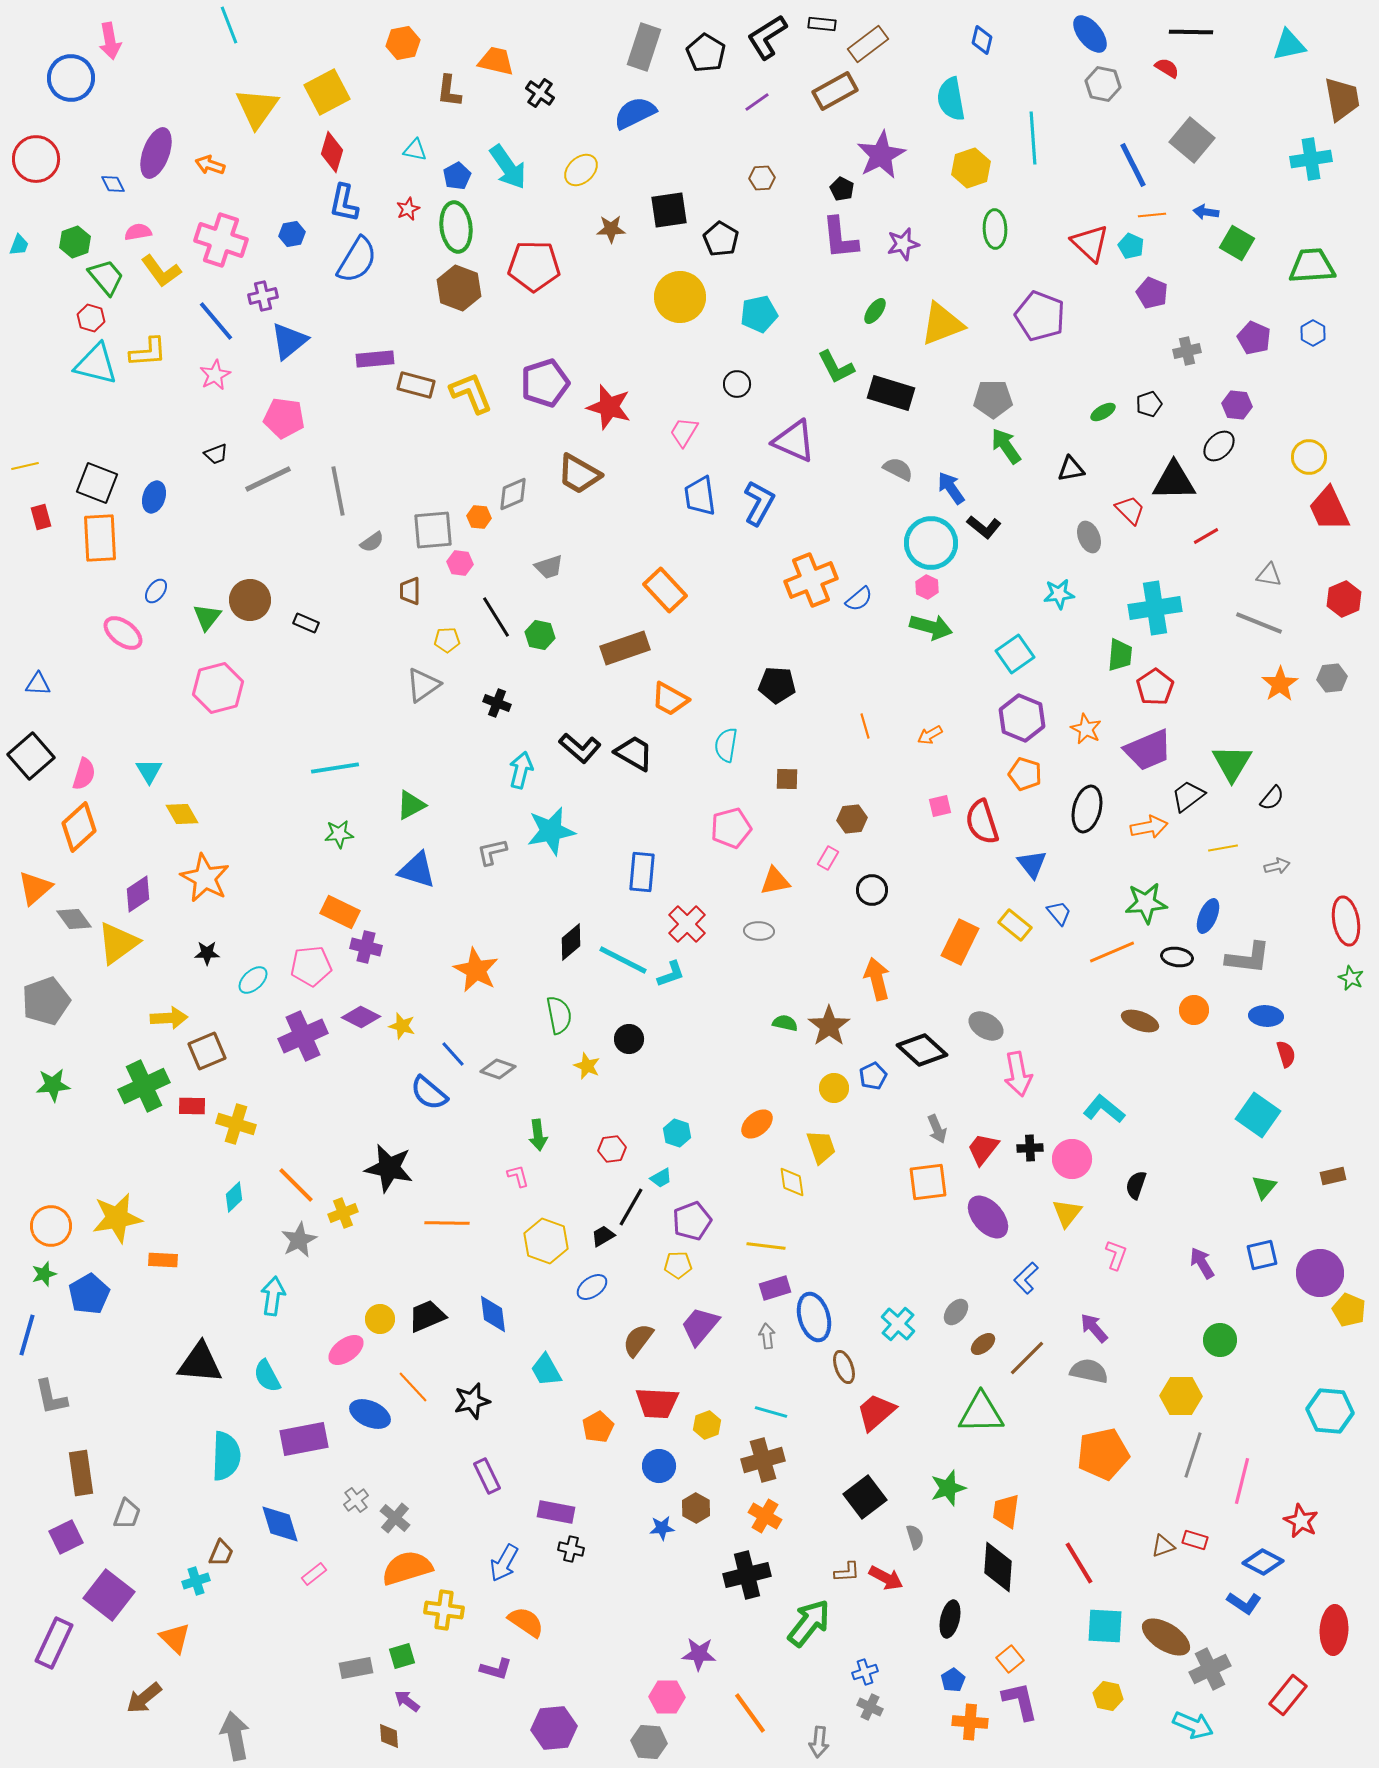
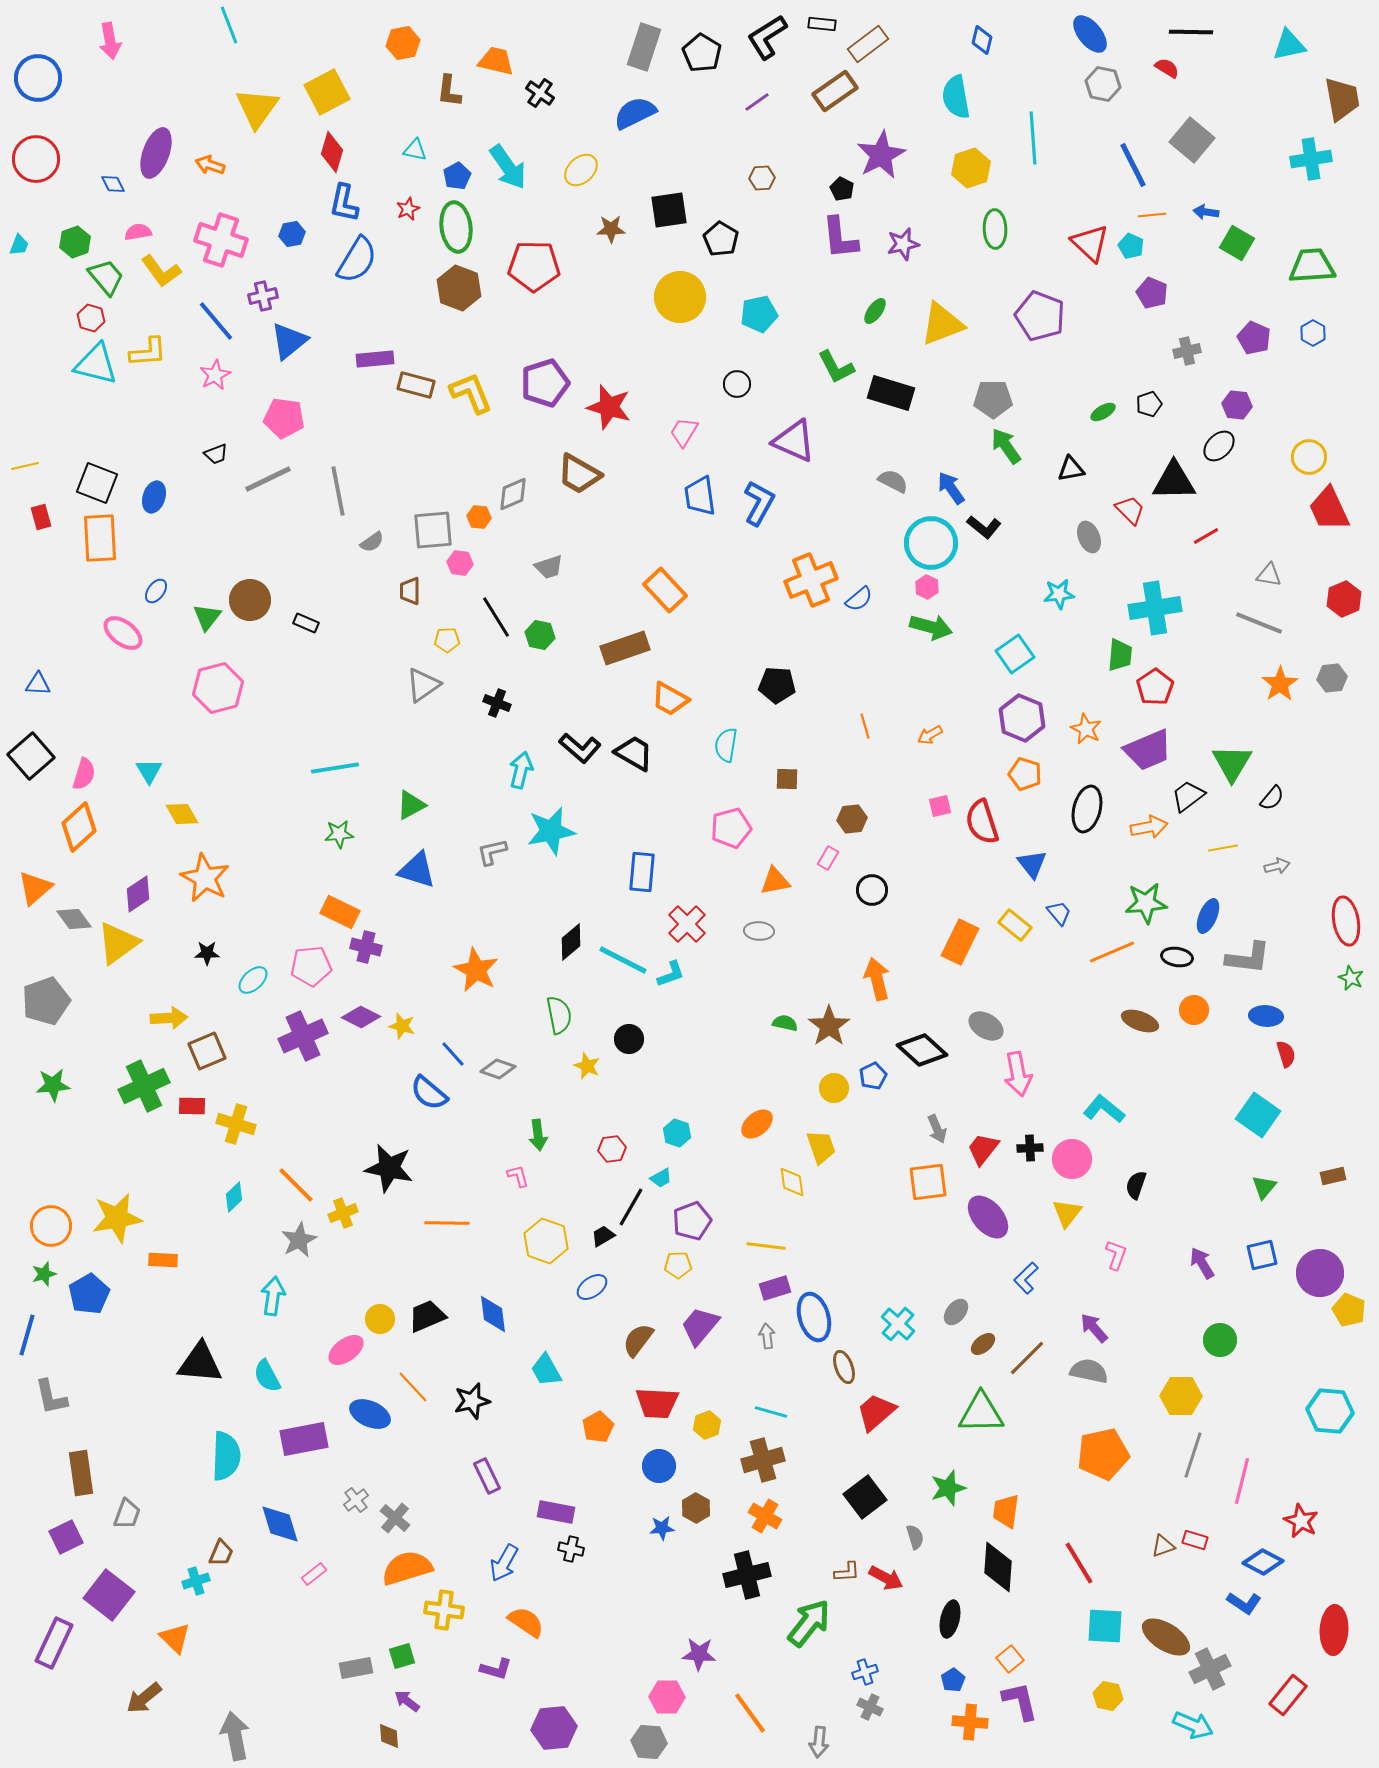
black pentagon at (706, 53): moved 4 px left
blue circle at (71, 78): moved 33 px left
brown rectangle at (835, 91): rotated 6 degrees counterclockwise
cyan semicircle at (951, 99): moved 5 px right, 2 px up
gray semicircle at (898, 469): moved 5 px left, 12 px down
